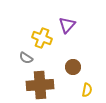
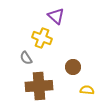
purple triangle: moved 11 px left, 9 px up; rotated 30 degrees counterclockwise
gray semicircle: rotated 24 degrees clockwise
brown cross: moved 1 px left, 1 px down
yellow semicircle: rotated 96 degrees counterclockwise
